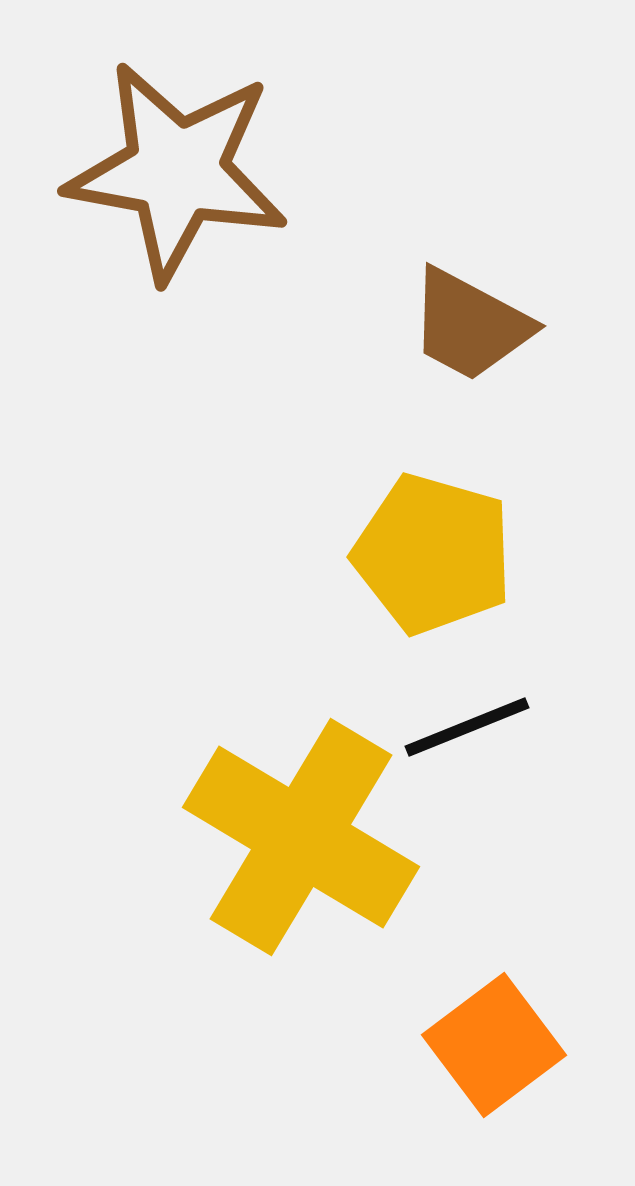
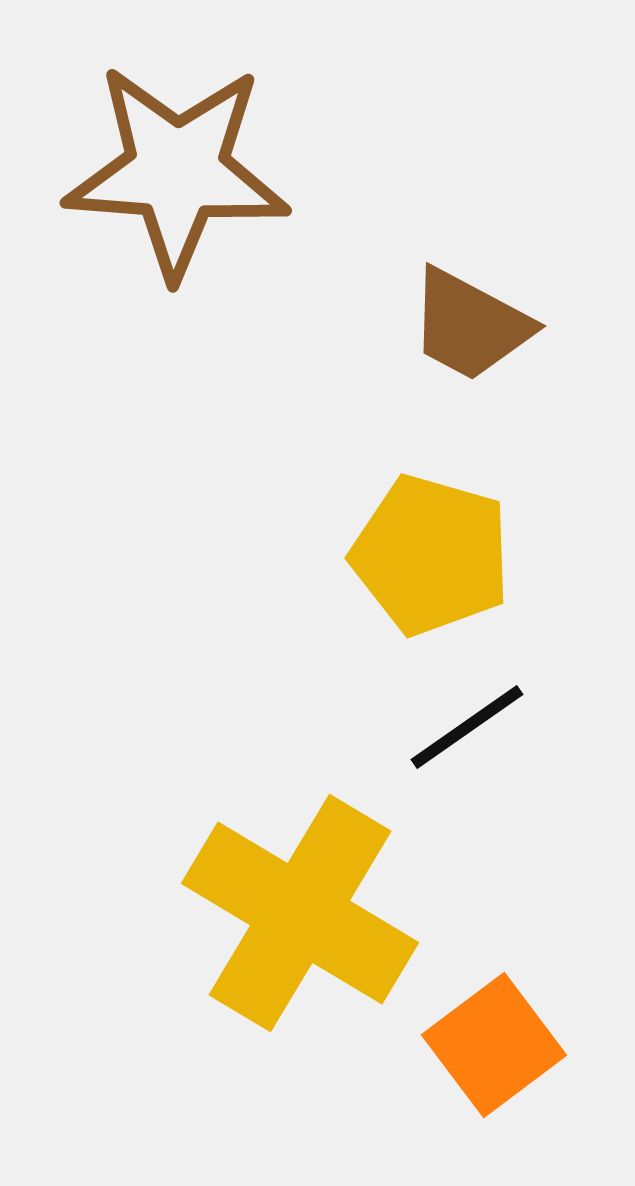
brown star: rotated 6 degrees counterclockwise
yellow pentagon: moved 2 px left, 1 px down
black line: rotated 13 degrees counterclockwise
yellow cross: moved 1 px left, 76 px down
